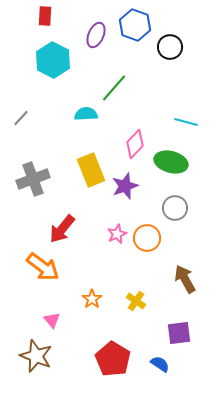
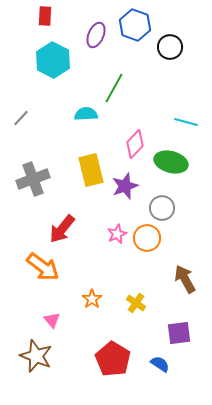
green line: rotated 12 degrees counterclockwise
yellow rectangle: rotated 8 degrees clockwise
gray circle: moved 13 px left
yellow cross: moved 2 px down
